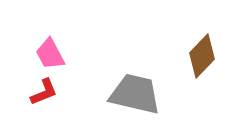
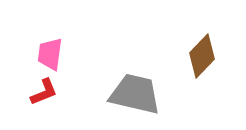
pink trapezoid: rotated 36 degrees clockwise
